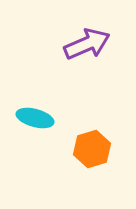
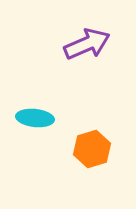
cyan ellipse: rotated 9 degrees counterclockwise
